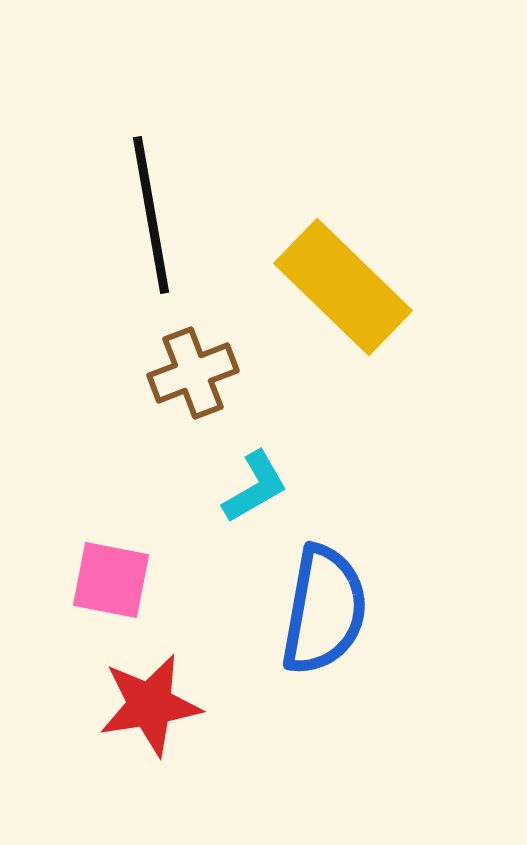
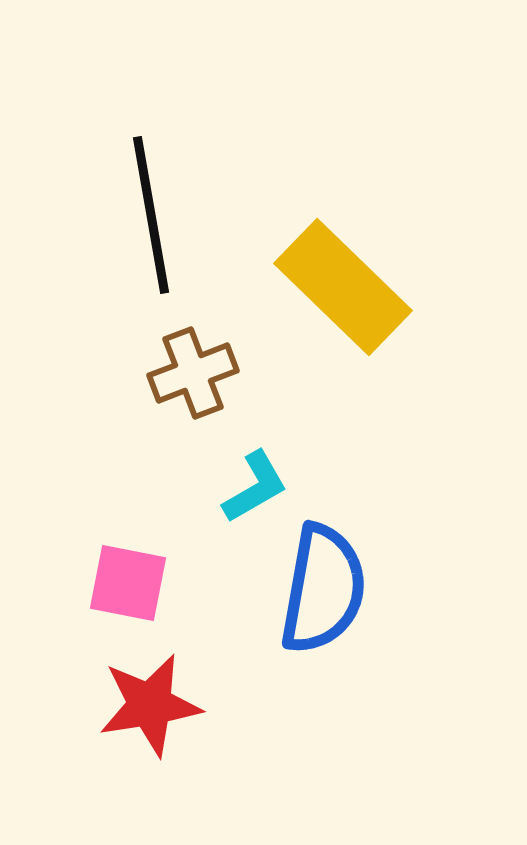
pink square: moved 17 px right, 3 px down
blue semicircle: moved 1 px left, 21 px up
